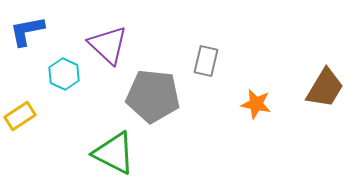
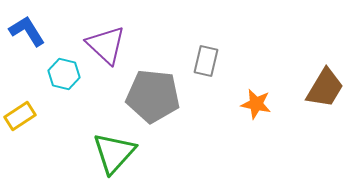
blue L-shape: rotated 69 degrees clockwise
purple triangle: moved 2 px left
cyan hexagon: rotated 12 degrees counterclockwise
green triangle: rotated 45 degrees clockwise
